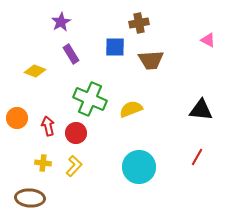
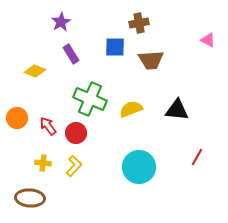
black triangle: moved 24 px left
red arrow: rotated 24 degrees counterclockwise
